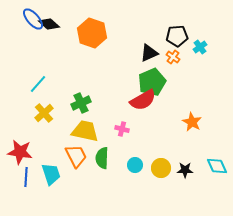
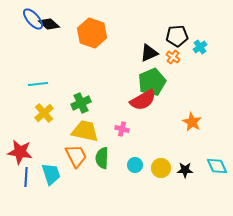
cyan line: rotated 42 degrees clockwise
